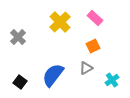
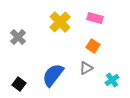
pink rectangle: rotated 28 degrees counterclockwise
orange square: rotated 32 degrees counterclockwise
black square: moved 1 px left, 2 px down
